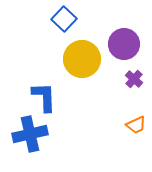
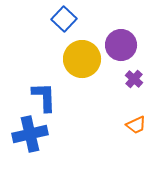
purple circle: moved 3 px left, 1 px down
